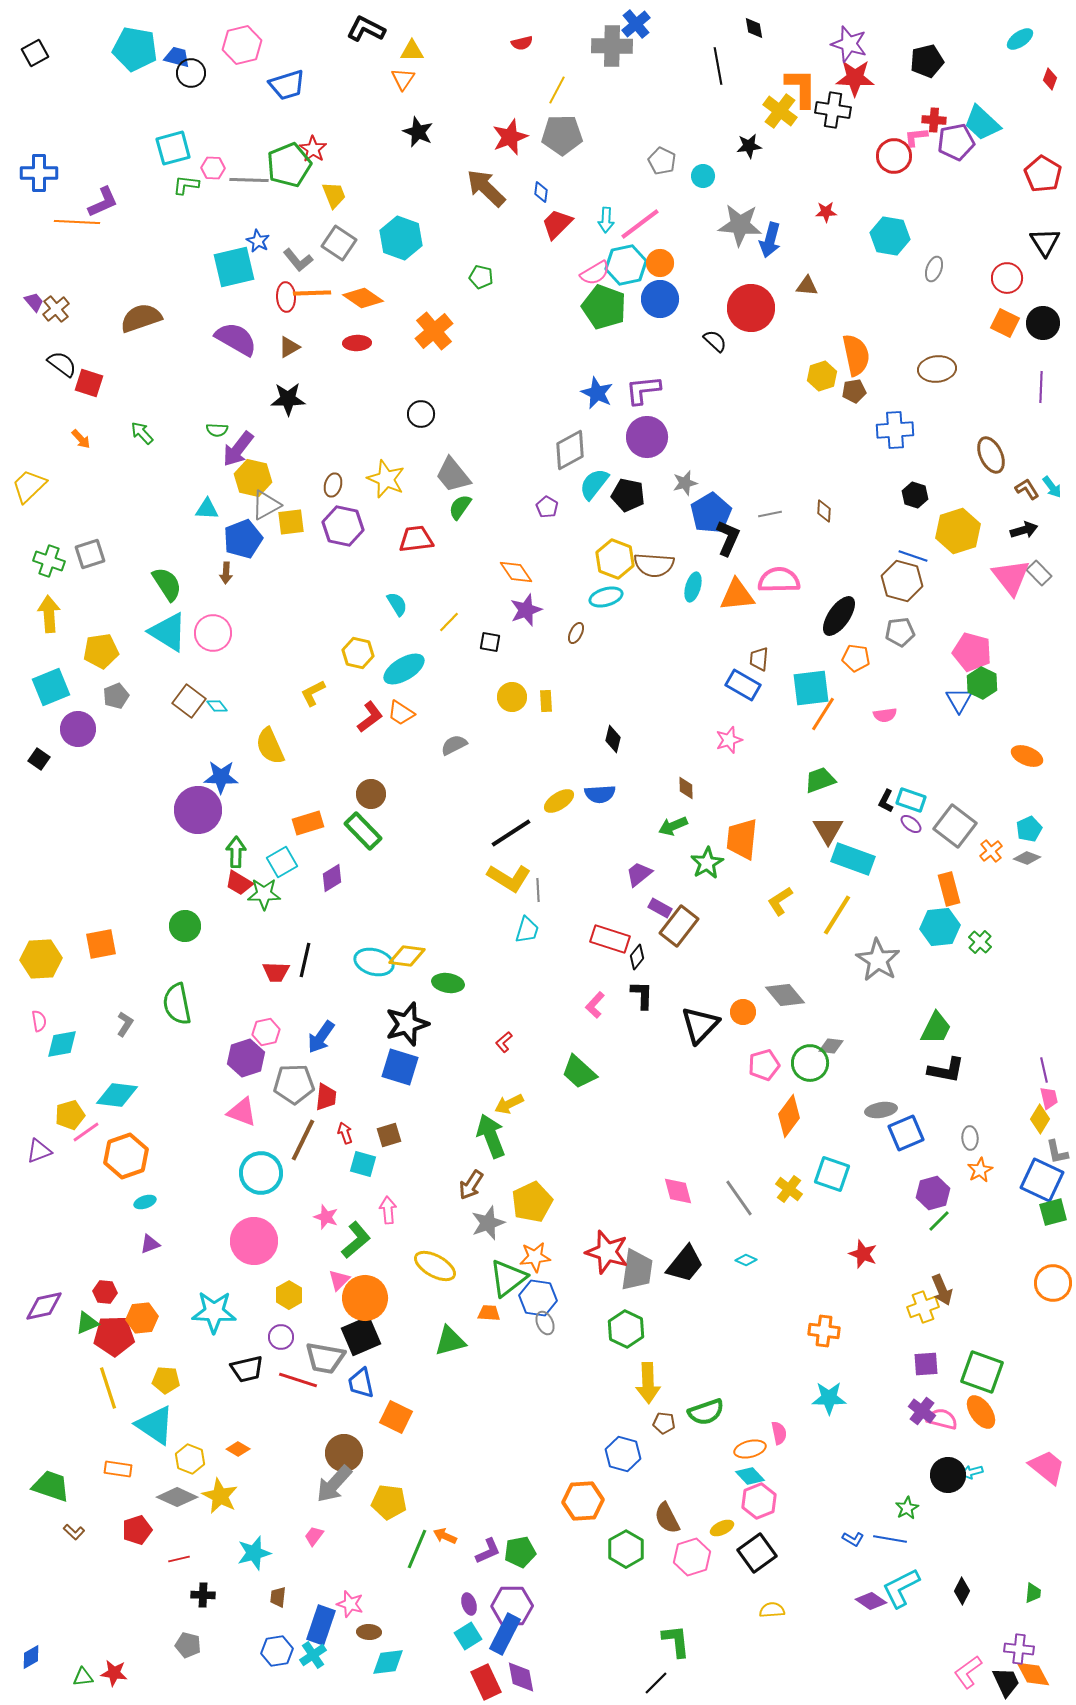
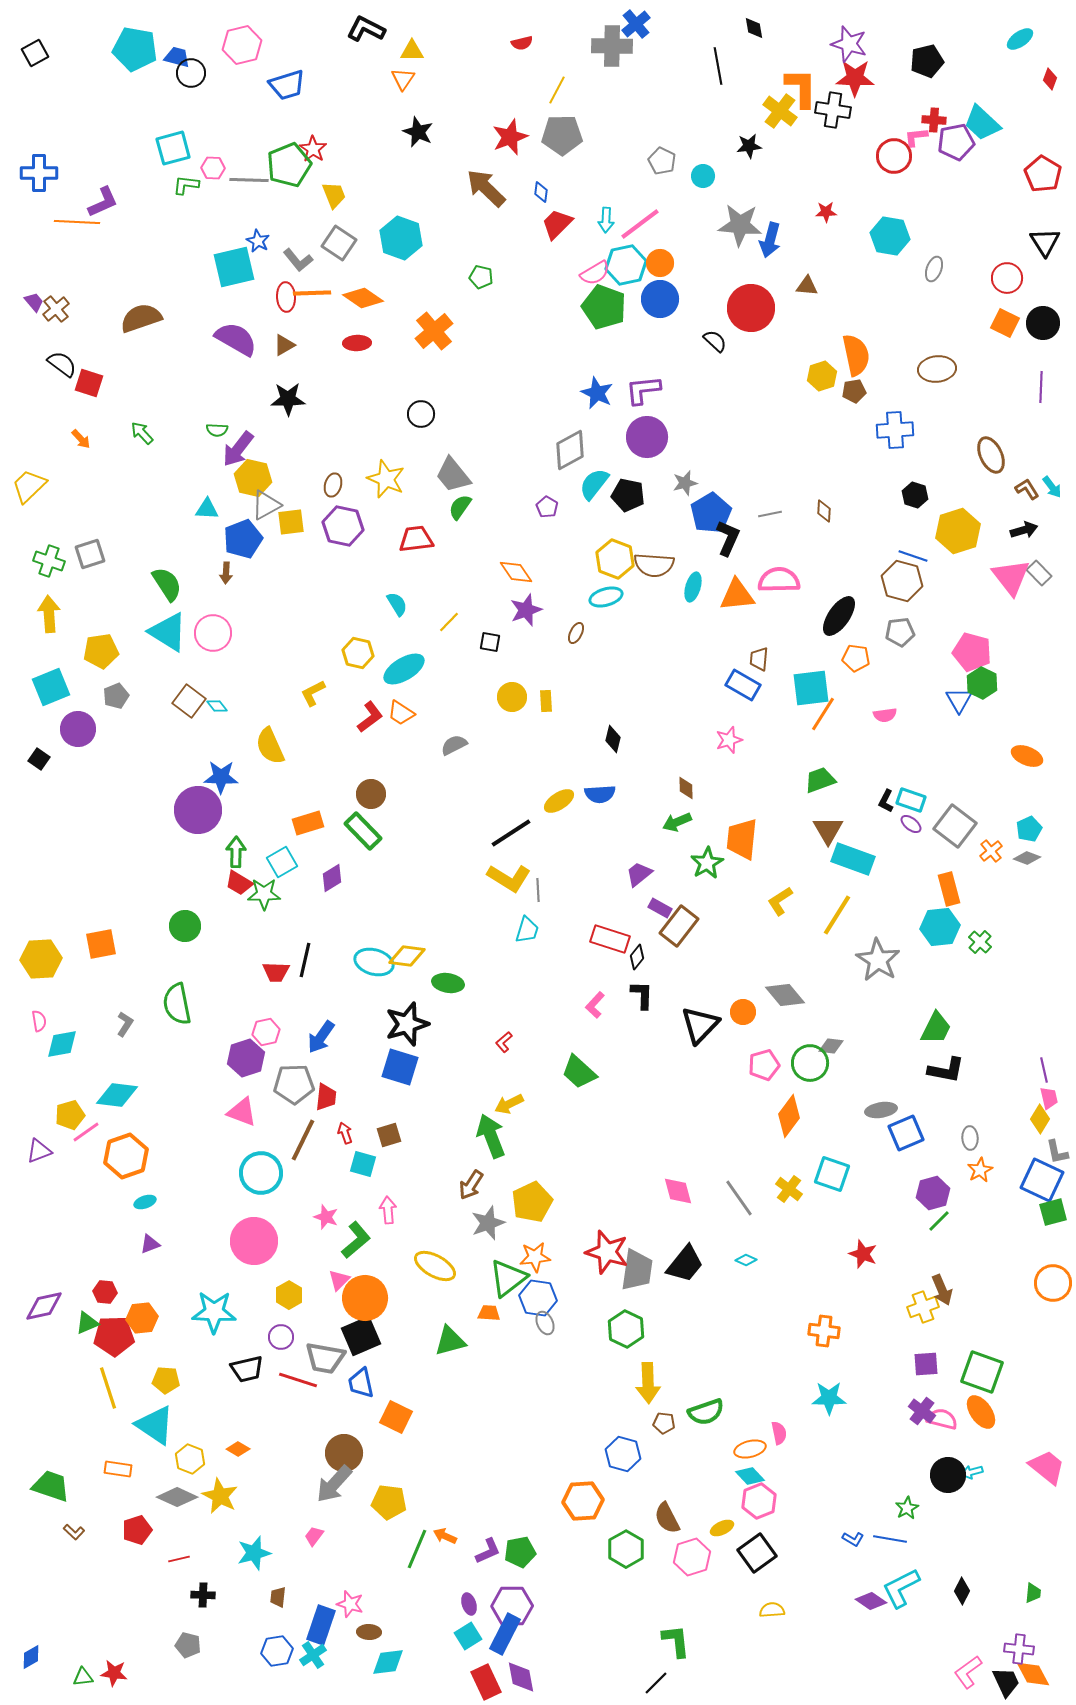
brown triangle at (289, 347): moved 5 px left, 2 px up
green arrow at (673, 826): moved 4 px right, 4 px up
